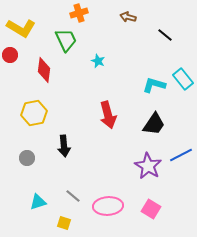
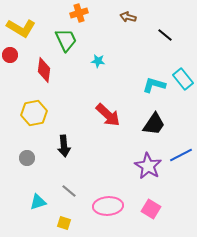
cyan star: rotated 16 degrees counterclockwise
red arrow: rotated 32 degrees counterclockwise
gray line: moved 4 px left, 5 px up
